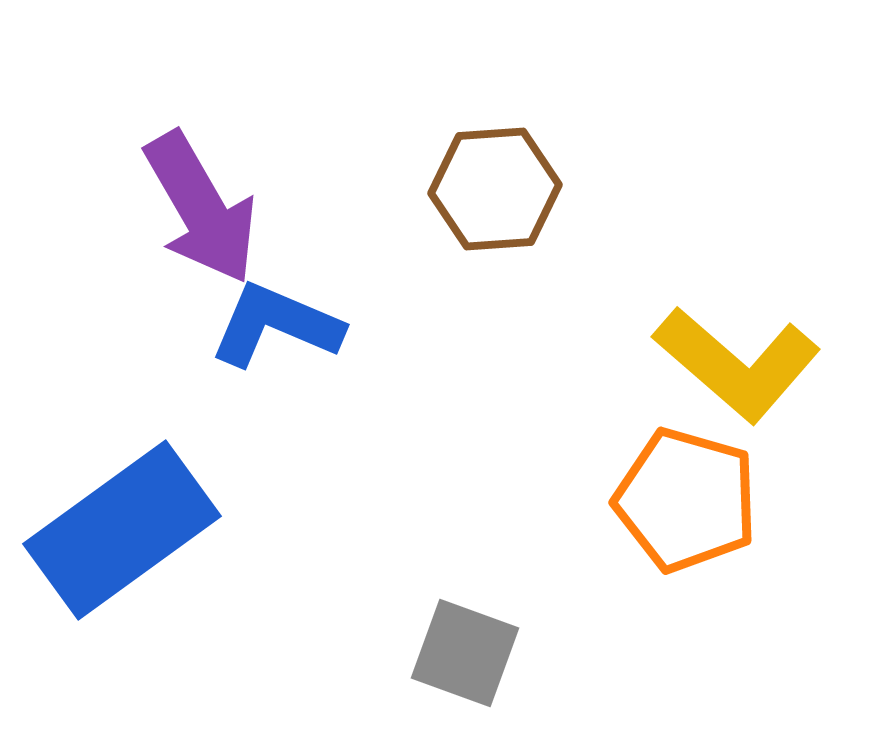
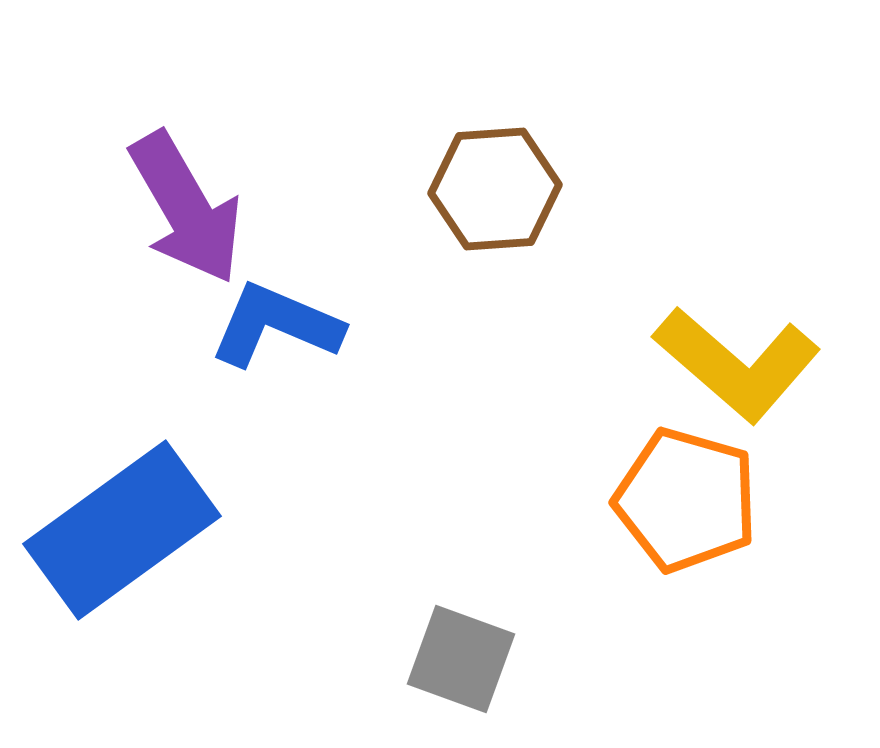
purple arrow: moved 15 px left
gray square: moved 4 px left, 6 px down
